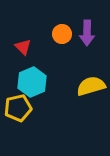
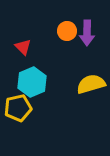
orange circle: moved 5 px right, 3 px up
yellow semicircle: moved 2 px up
